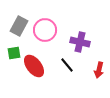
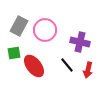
red arrow: moved 11 px left
